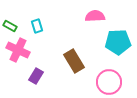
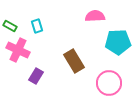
pink circle: moved 1 px down
